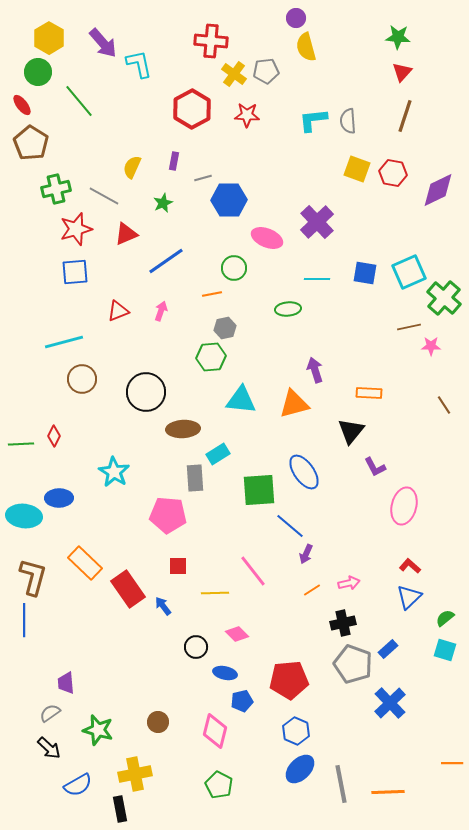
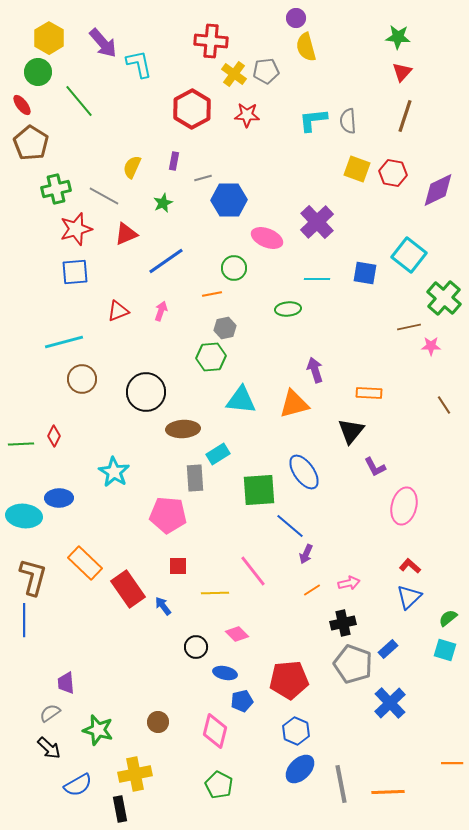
cyan square at (409, 272): moved 17 px up; rotated 28 degrees counterclockwise
green semicircle at (445, 618): moved 3 px right
